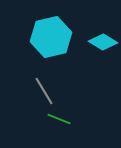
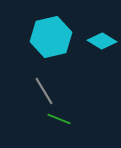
cyan diamond: moved 1 px left, 1 px up
